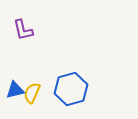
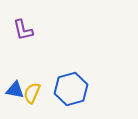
blue triangle: rotated 24 degrees clockwise
